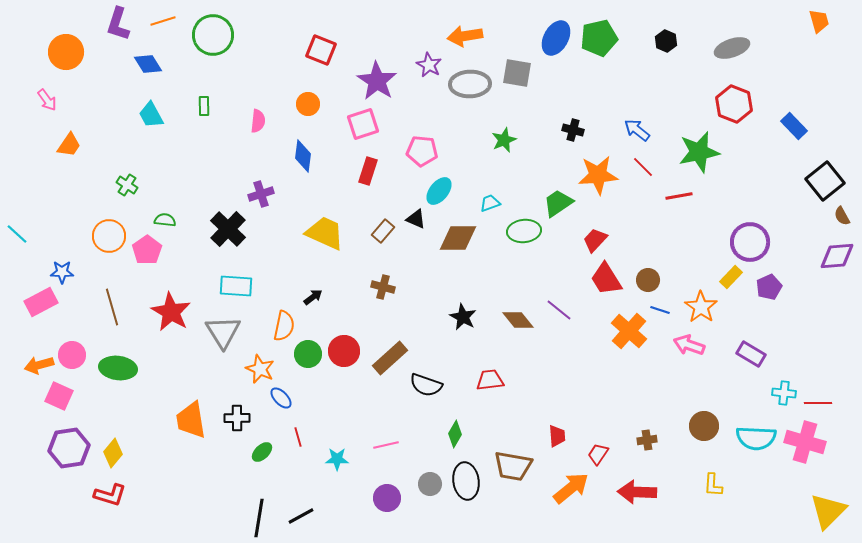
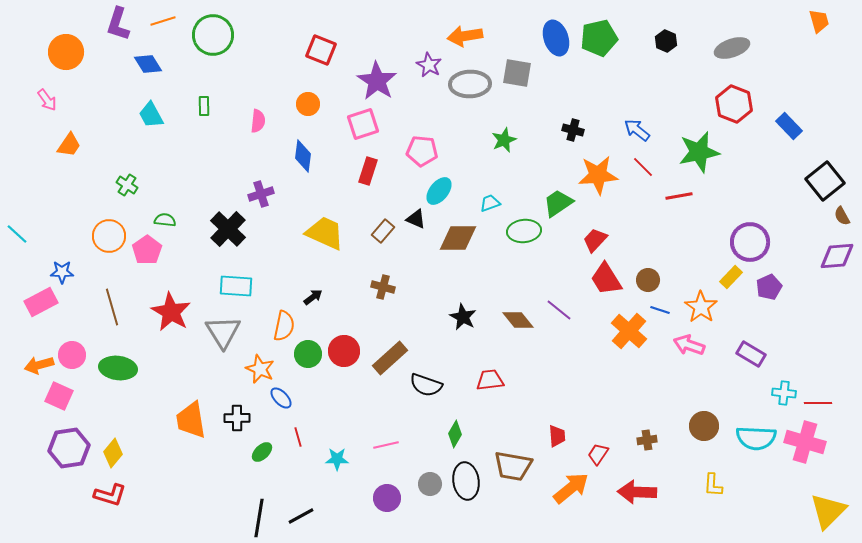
blue ellipse at (556, 38): rotated 48 degrees counterclockwise
blue rectangle at (794, 126): moved 5 px left
